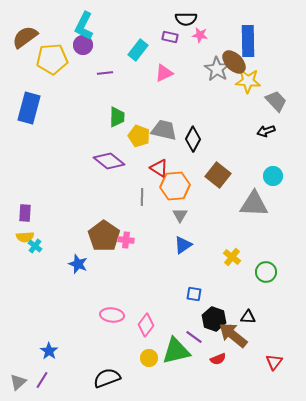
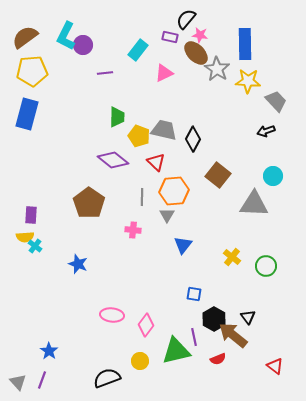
black semicircle at (186, 19): rotated 130 degrees clockwise
cyan L-shape at (84, 26): moved 18 px left, 10 px down
blue rectangle at (248, 41): moved 3 px left, 3 px down
yellow pentagon at (52, 59): moved 20 px left, 12 px down
brown ellipse at (234, 62): moved 38 px left, 9 px up
blue rectangle at (29, 108): moved 2 px left, 6 px down
purple diamond at (109, 161): moved 4 px right, 1 px up
red triangle at (159, 168): moved 3 px left, 6 px up; rotated 12 degrees clockwise
orange hexagon at (175, 186): moved 1 px left, 5 px down
purple rectangle at (25, 213): moved 6 px right, 2 px down
gray triangle at (180, 215): moved 13 px left
brown pentagon at (104, 236): moved 15 px left, 33 px up
pink cross at (126, 240): moved 7 px right, 10 px up
blue triangle at (183, 245): rotated 18 degrees counterclockwise
green circle at (266, 272): moved 6 px up
black triangle at (248, 317): rotated 49 degrees clockwise
black hexagon at (214, 319): rotated 10 degrees clockwise
purple line at (194, 337): rotated 42 degrees clockwise
yellow circle at (149, 358): moved 9 px left, 3 px down
red triangle at (274, 362): moved 1 px right, 4 px down; rotated 30 degrees counterclockwise
purple line at (42, 380): rotated 12 degrees counterclockwise
gray triangle at (18, 382): rotated 30 degrees counterclockwise
